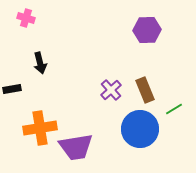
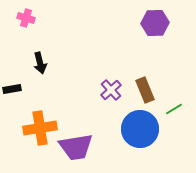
purple hexagon: moved 8 px right, 7 px up
